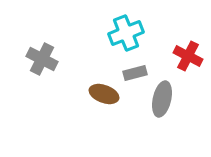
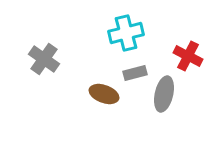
cyan cross: rotated 8 degrees clockwise
gray cross: moved 2 px right; rotated 8 degrees clockwise
gray ellipse: moved 2 px right, 5 px up
